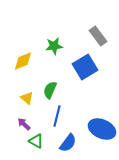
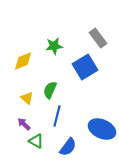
gray rectangle: moved 2 px down
blue semicircle: moved 4 px down
